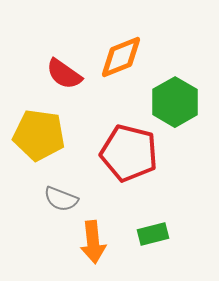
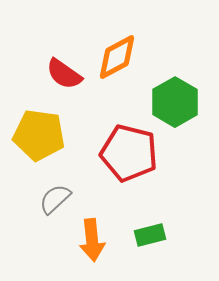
orange diamond: moved 4 px left; rotated 6 degrees counterclockwise
gray semicircle: moved 6 px left; rotated 116 degrees clockwise
green rectangle: moved 3 px left, 1 px down
orange arrow: moved 1 px left, 2 px up
